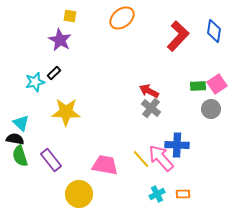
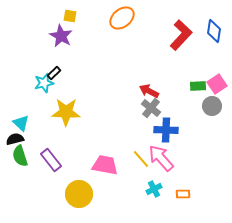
red L-shape: moved 3 px right, 1 px up
purple star: moved 1 px right, 4 px up
cyan star: moved 9 px right, 1 px down
gray circle: moved 1 px right, 3 px up
black semicircle: rotated 24 degrees counterclockwise
blue cross: moved 11 px left, 15 px up
cyan cross: moved 3 px left, 5 px up
